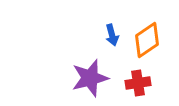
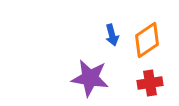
purple star: rotated 24 degrees clockwise
red cross: moved 12 px right
